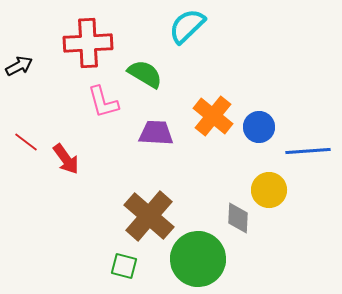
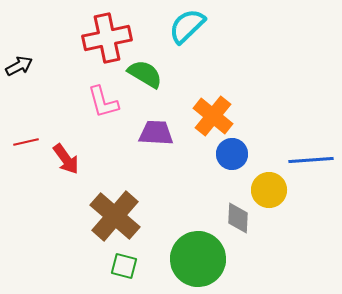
red cross: moved 19 px right, 5 px up; rotated 9 degrees counterclockwise
blue circle: moved 27 px left, 27 px down
red line: rotated 50 degrees counterclockwise
blue line: moved 3 px right, 9 px down
brown cross: moved 34 px left
